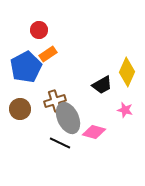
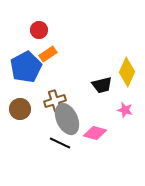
black trapezoid: rotated 15 degrees clockwise
gray ellipse: moved 1 px left, 1 px down
pink diamond: moved 1 px right, 1 px down
